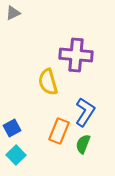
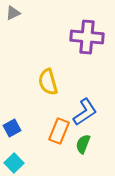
purple cross: moved 11 px right, 18 px up
blue L-shape: rotated 24 degrees clockwise
cyan square: moved 2 px left, 8 px down
